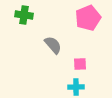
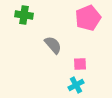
cyan cross: moved 2 px up; rotated 28 degrees counterclockwise
